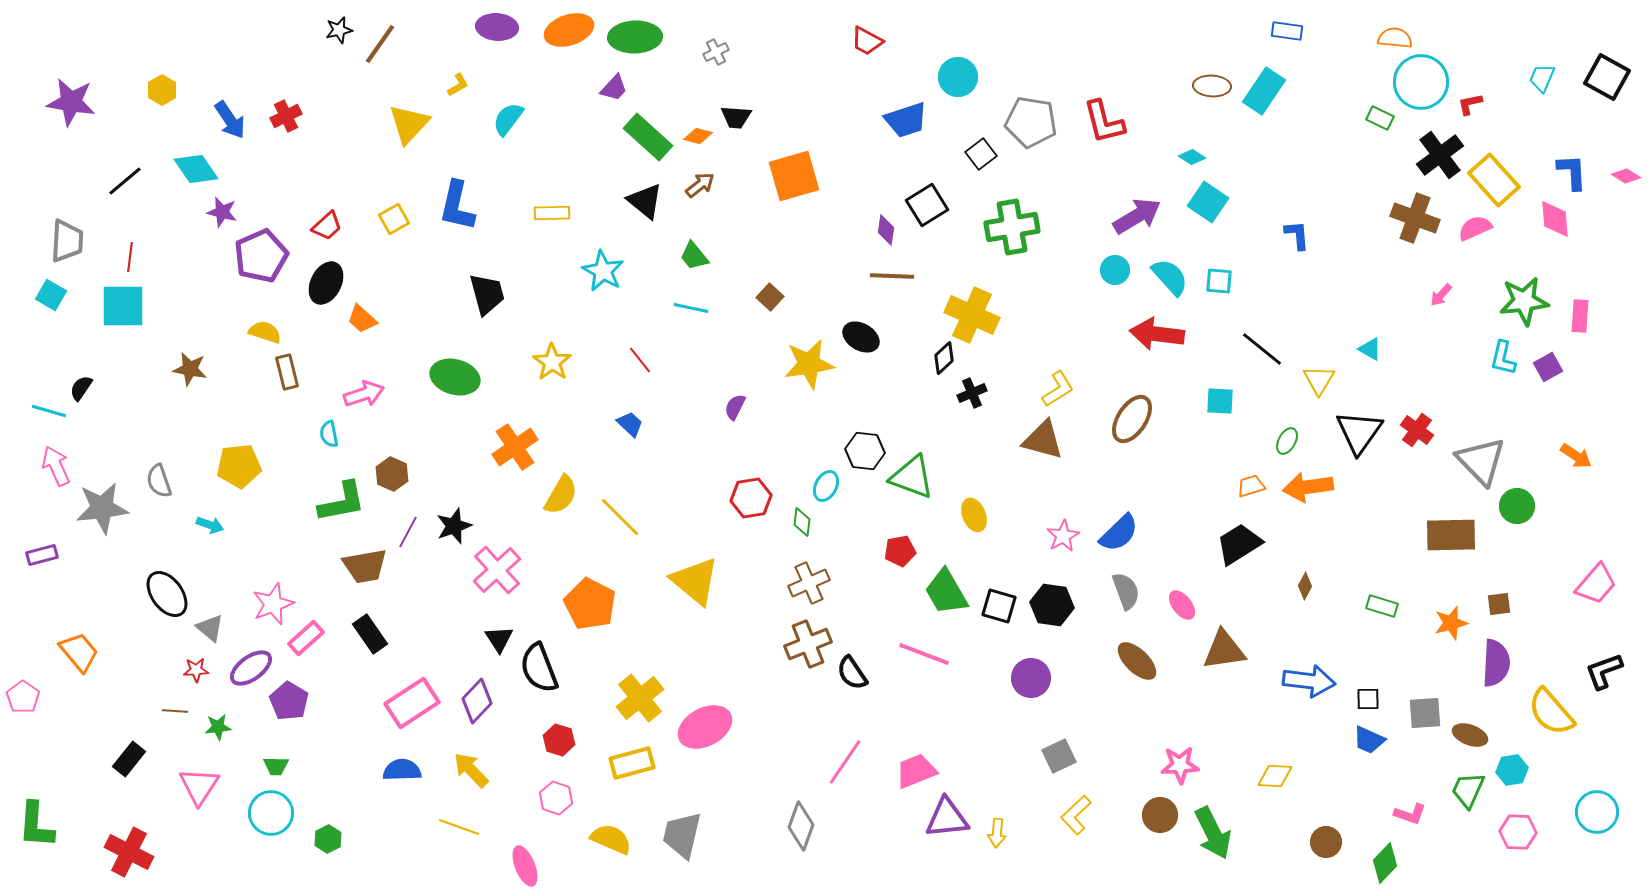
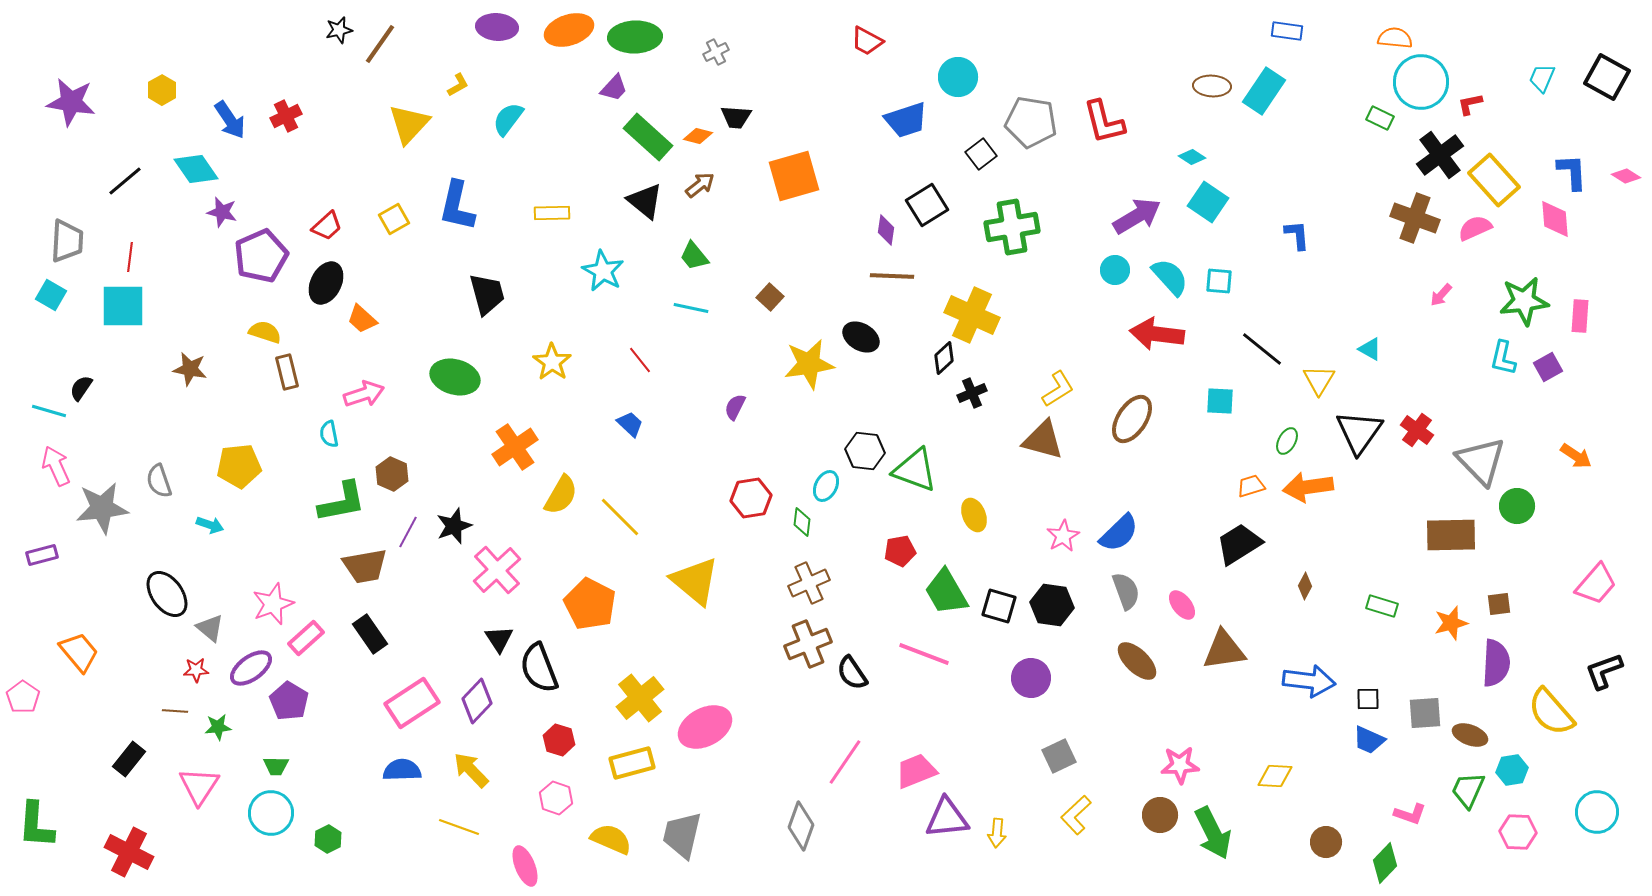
green triangle at (912, 477): moved 3 px right, 7 px up
